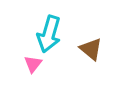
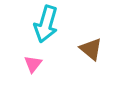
cyan arrow: moved 3 px left, 10 px up
